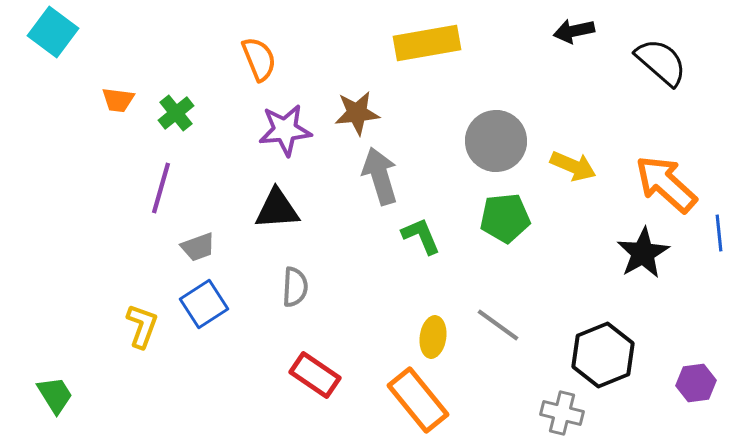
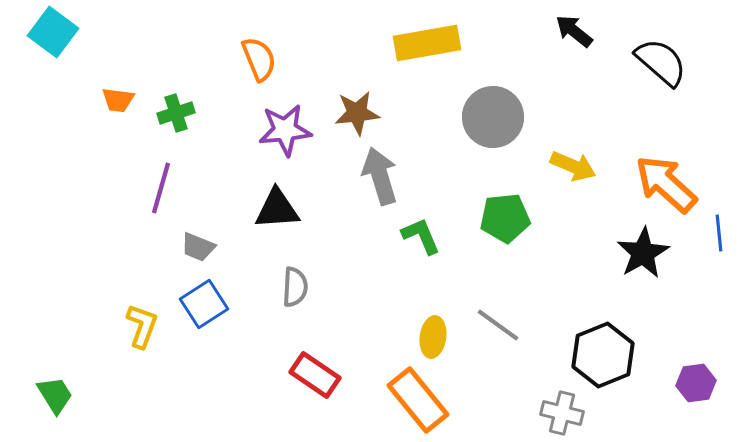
black arrow: rotated 51 degrees clockwise
green cross: rotated 21 degrees clockwise
gray circle: moved 3 px left, 24 px up
gray trapezoid: rotated 42 degrees clockwise
